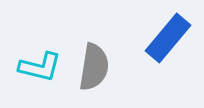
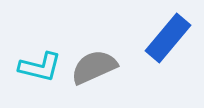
gray semicircle: rotated 123 degrees counterclockwise
